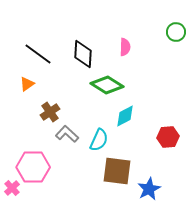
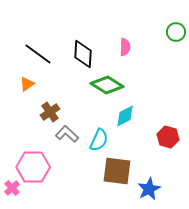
red hexagon: rotated 20 degrees clockwise
